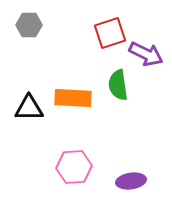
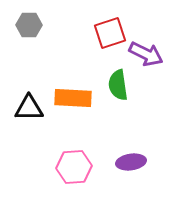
purple ellipse: moved 19 px up
